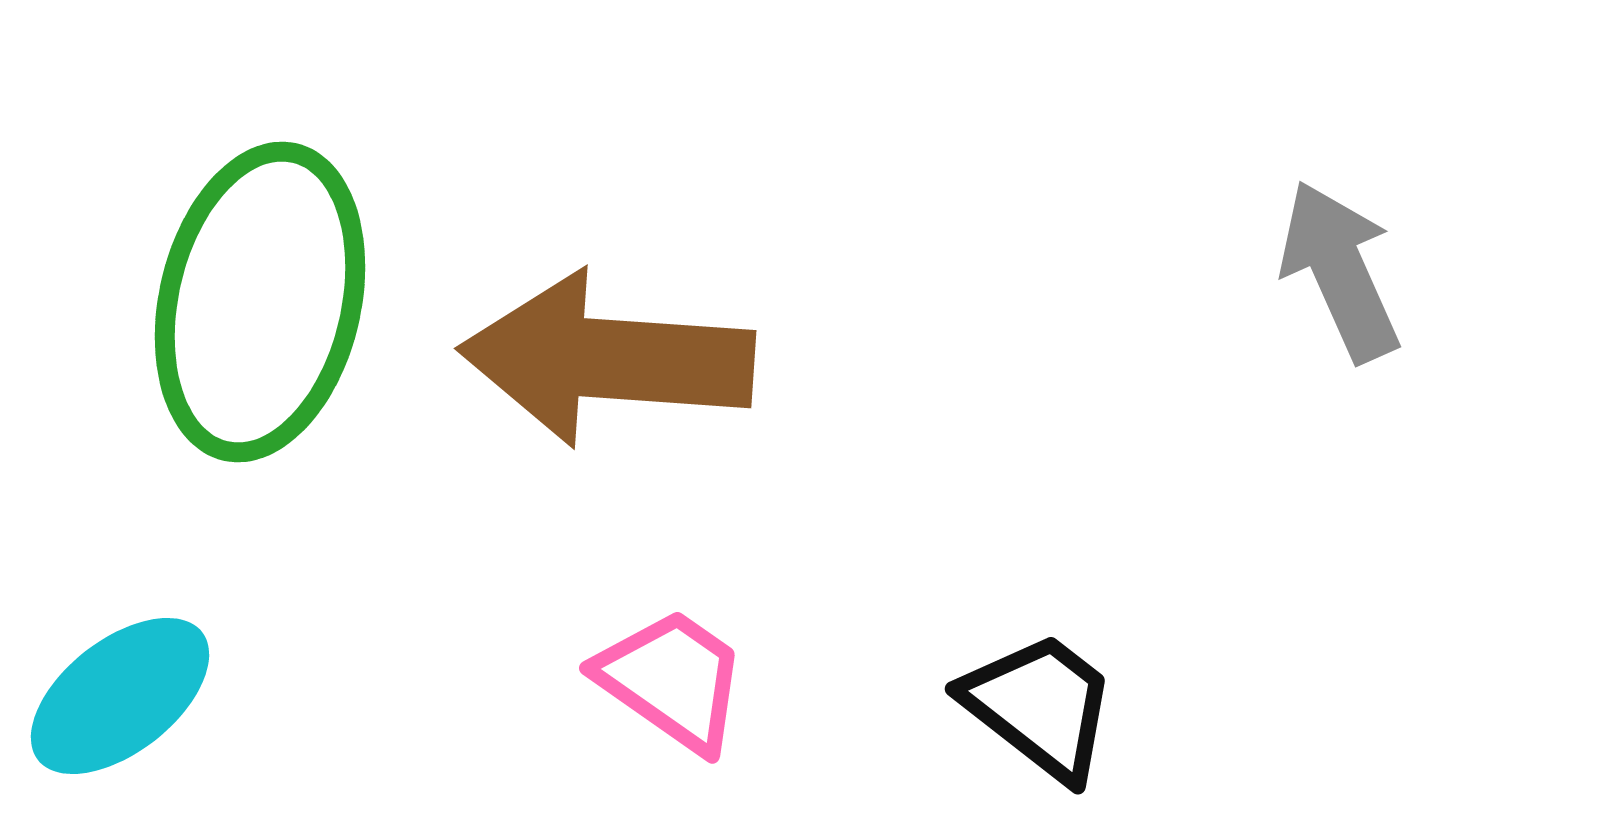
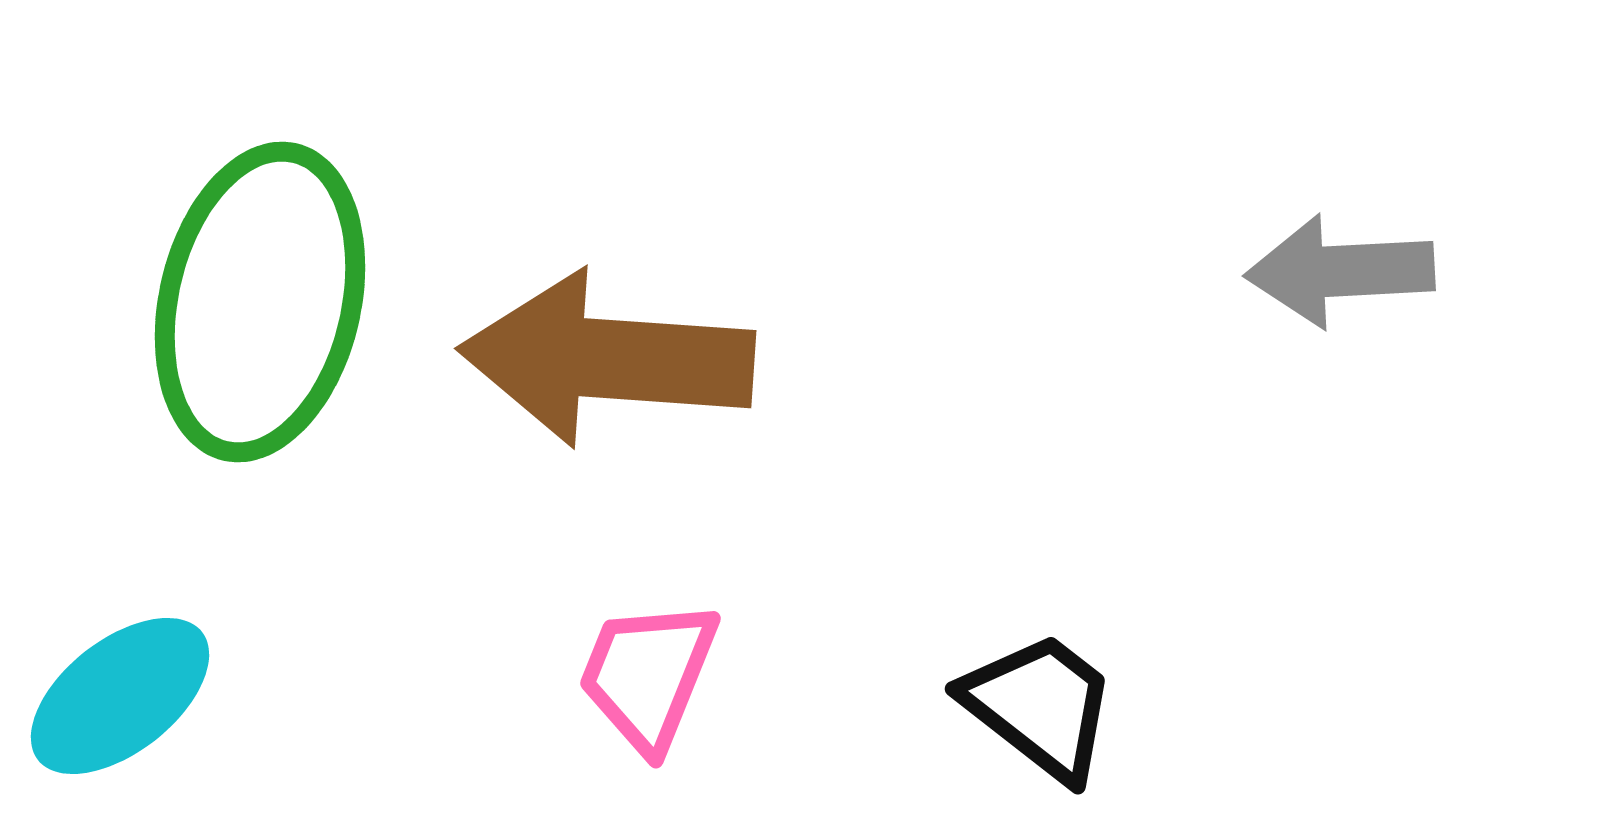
gray arrow: rotated 69 degrees counterclockwise
pink trapezoid: moved 24 px left, 5 px up; rotated 103 degrees counterclockwise
